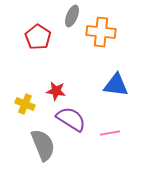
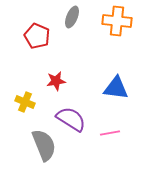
gray ellipse: moved 1 px down
orange cross: moved 16 px right, 11 px up
red pentagon: moved 1 px left, 1 px up; rotated 10 degrees counterclockwise
blue triangle: moved 3 px down
red star: moved 10 px up; rotated 18 degrees counterclockwise
yellow cross: moved 2 px up
gray semicircle: moved 1 px right
